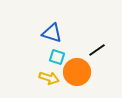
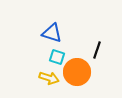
black line: rotated 36 degrees counterclockwise
